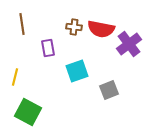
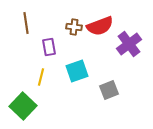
brown line: moved 4 px right, 1 px up
red semicircle: moved 1 px left, 3 px up; rotated 32 degrees counterclockwise
purple rectangle: moved 1 px right, 1 px up
yellow line: moved 26 px right
green square: moved 5 px left, 6 px up; rotated 16 degrees clockwise
